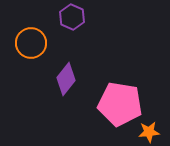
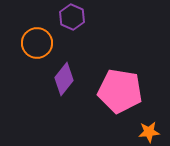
orange circle: moved 6 px right
purple diamond: moved 2 px left
pink pentagon: moved 13 px up
